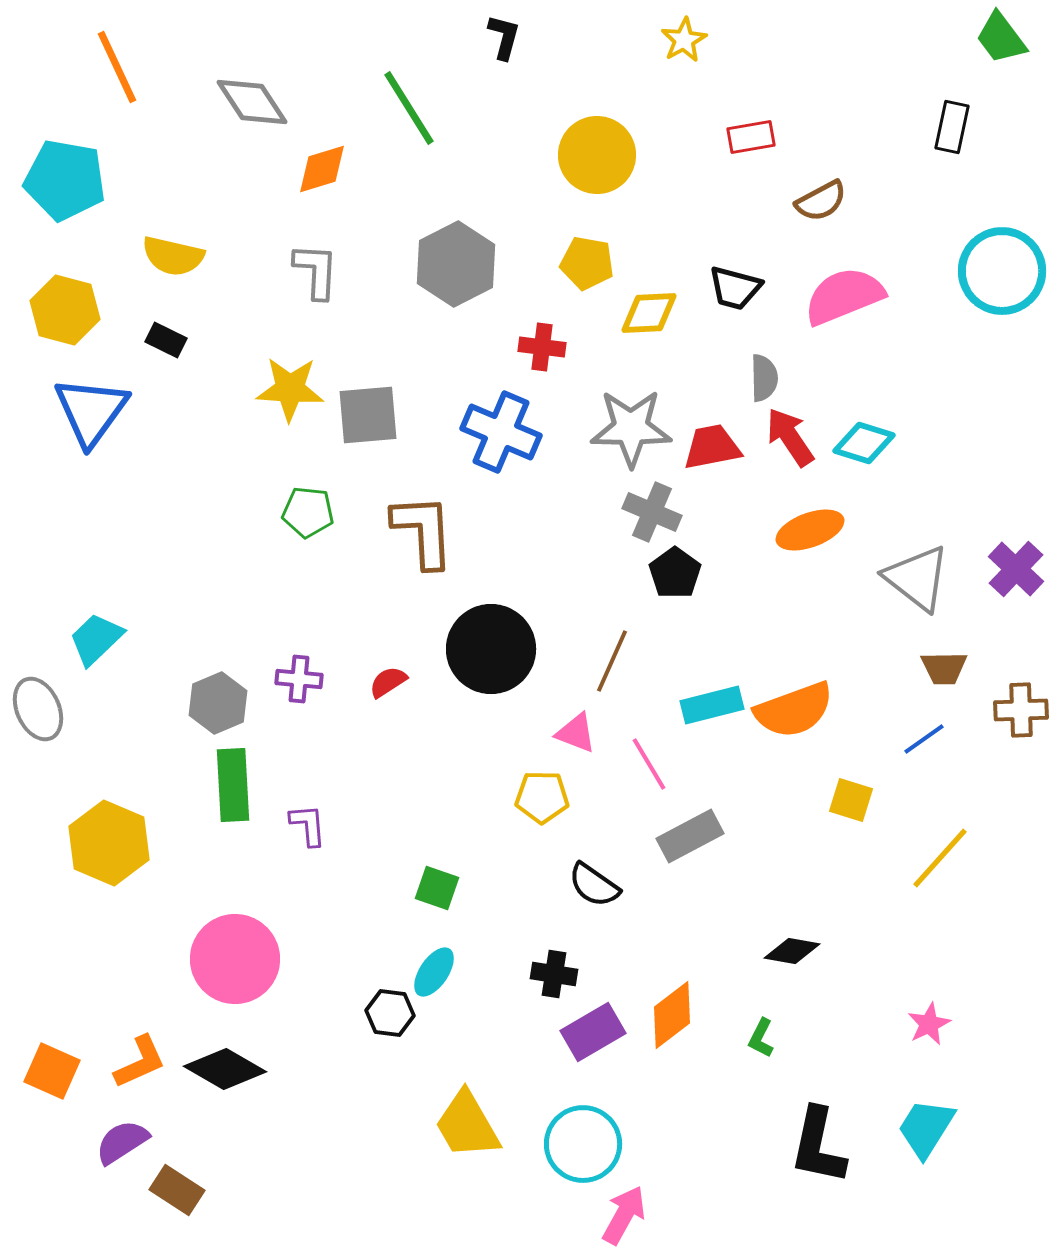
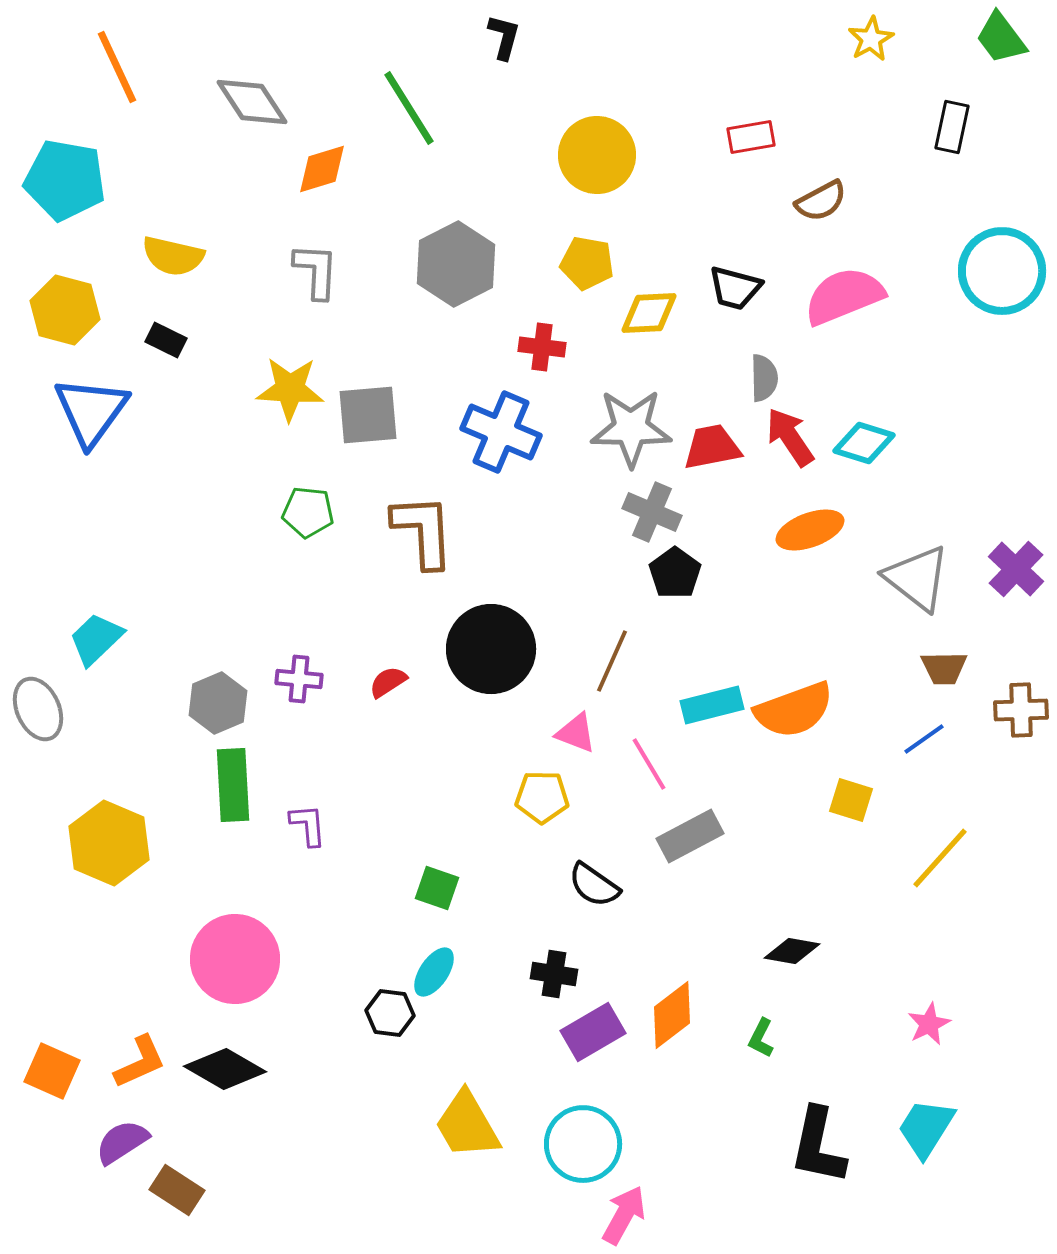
yellow star at (684, 40): moved 187 px right, 1 px up
